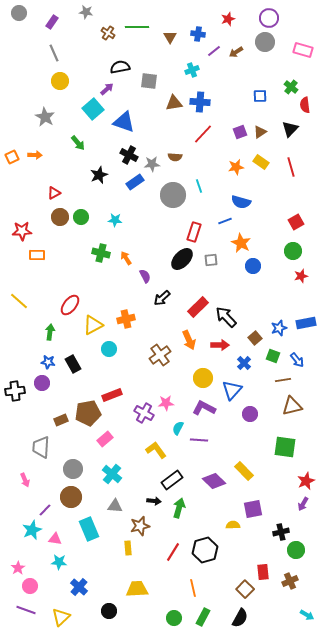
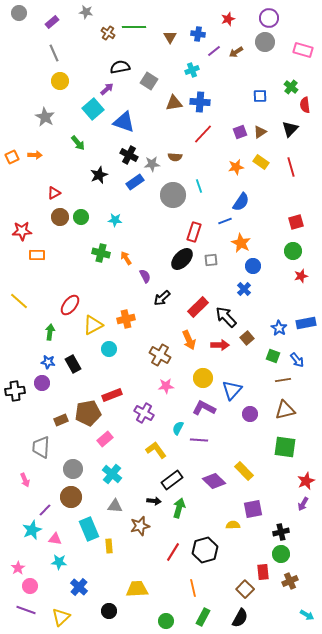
purple rectangle at (52, 22): rotated 16 degrees clockwise
green line at (137, 27): moved 3 px left
gray square at (149, 81): rotated 24 degrees clockwise
blue semicircle at (241, 202): rotated 72 degrees counterclockwise
red square at (296, 222): rotated 14 degrees clockwise
blue star at (279, 328): rotated 21 degrees counterclockwise
brown square at (255, 338): moved 8 px left
brown cross at (160, 355): rotated 25 degrees counterclockwise
blue cross at (244, 363): moved 74 px up
pink star at (166, 403): moved 17 px up
brown triangle at (292, 406): moved 7 px left, 4 px down
yellow rectangle at (128, 548): moved 19 px left, 2 px up
green circle at (296, 550): moved 15 px left, 4 px down
green circle at (174, 618): moved 8 px left, 3 px down
